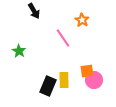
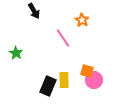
green star: moved 3 px left, 2 px down
orange square: rotated 24 degrees clockwise
